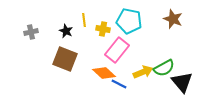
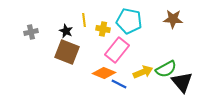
brown star: rotated 18 degrees counterclockwise
brown square: moved 2 px right, 7 px up
green semicircle: moved 2 px right, 1 px down
orange diamond: rotated 20 degrees counterclockwise
